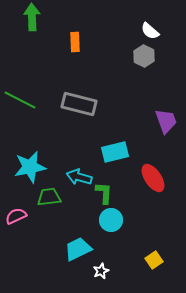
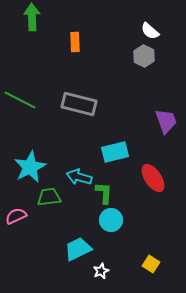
cyan star: rotated 16 degrees counterclockwise
yellow square: moved 3 px left, 4 px down; rotated 24 degrees counterclockwise
